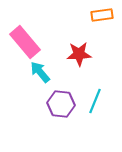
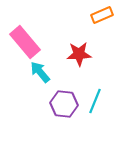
orange rectangle: rotated 15 degrees counterclockwise
purple hexagon: moved 3 px right
